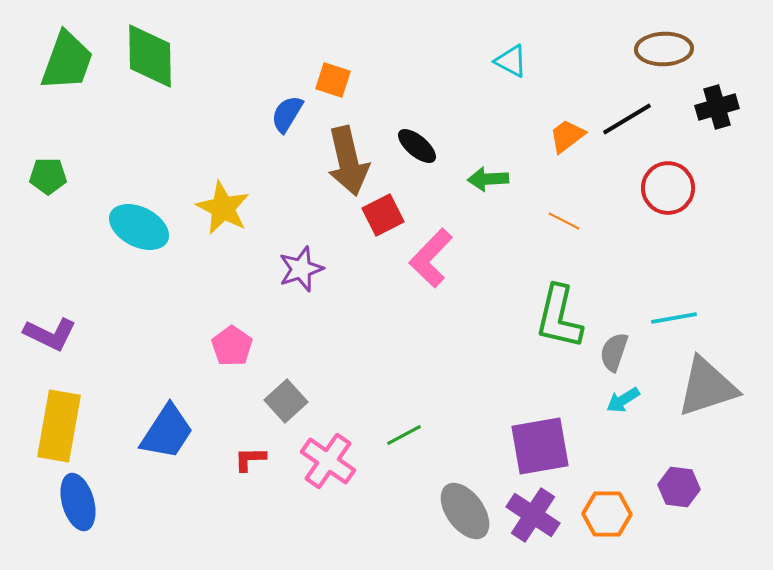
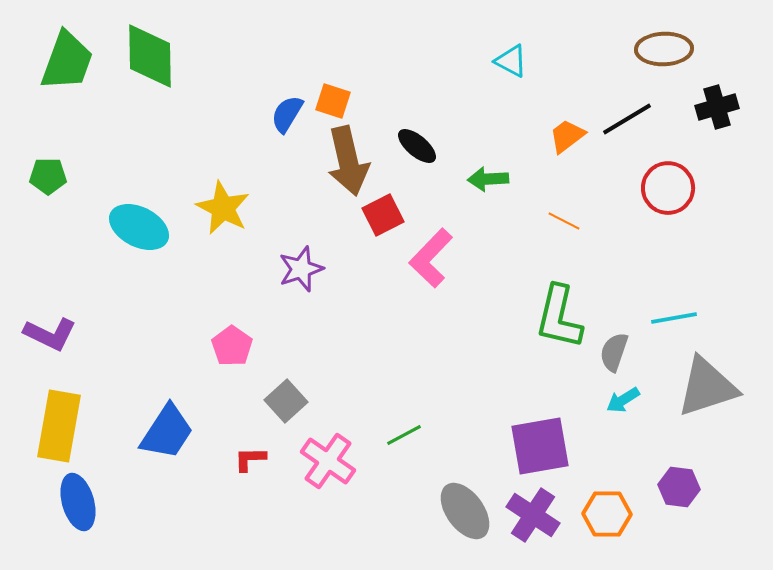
orange square: moved 21 px down
